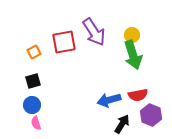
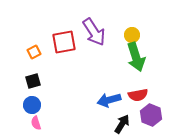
green arrow: moved 3 px right, 2 px down
